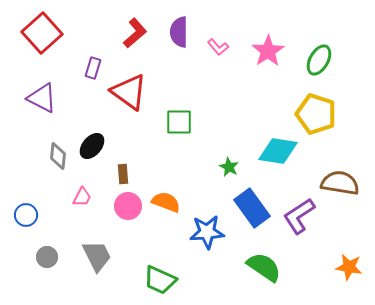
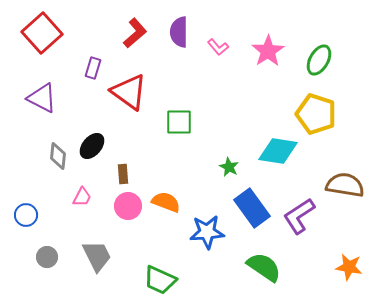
brown semicircle: moved 5 px right, 2 px down
